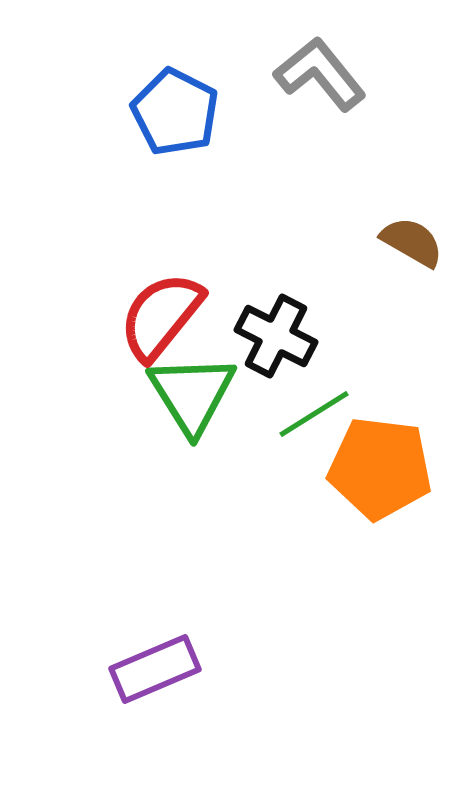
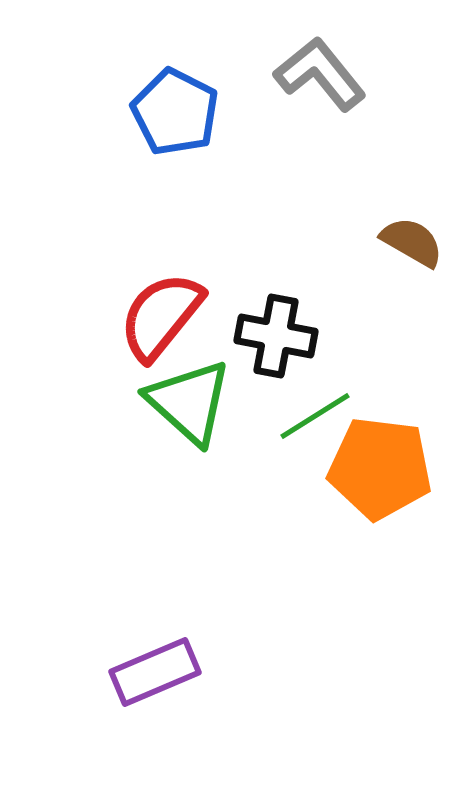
black cross: rotated 16 degrees counterclockwise
green triangle: moved 3 px left, 8 px down; rotated 16 degrees counterclockwise
green line: moved 1 px right, 2 px down
purple rectangle: moved 3 px down
